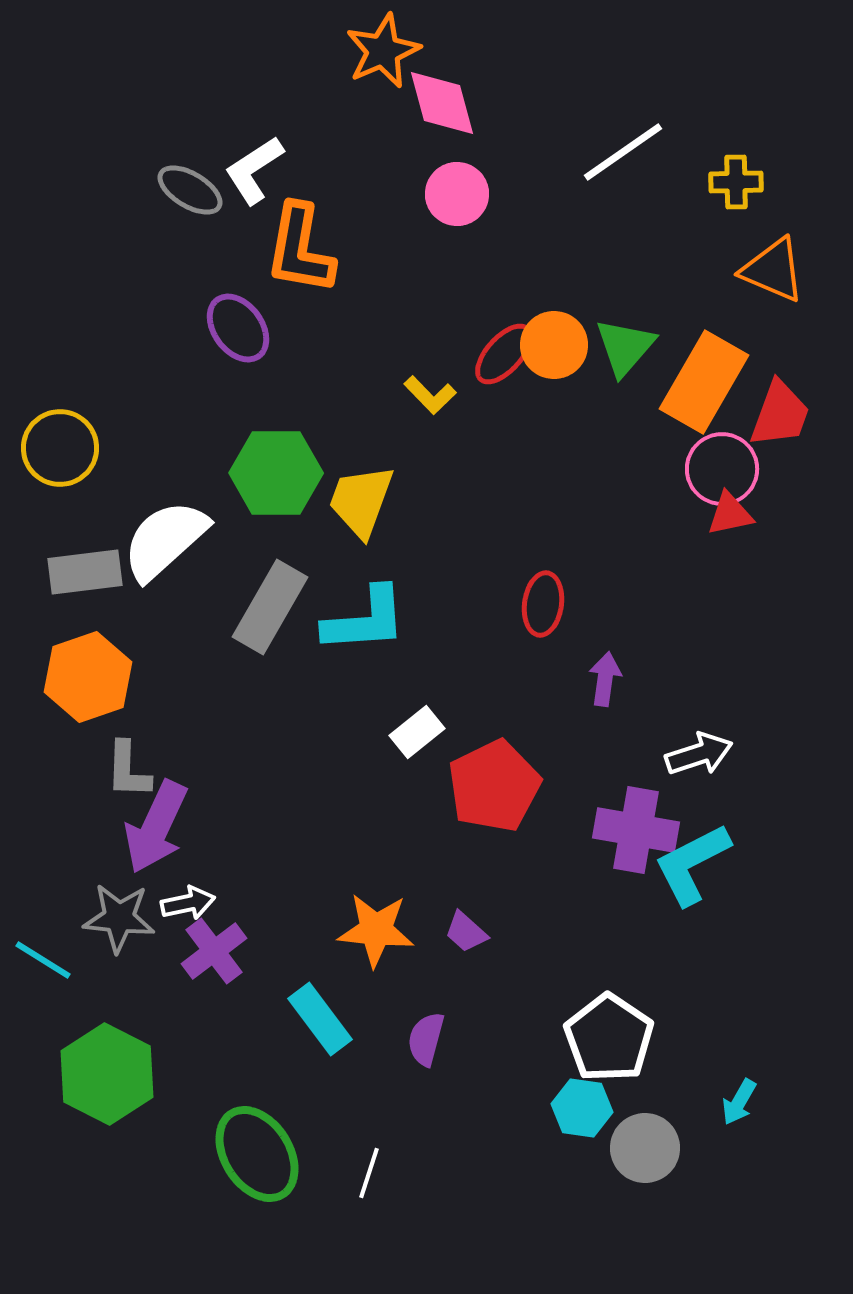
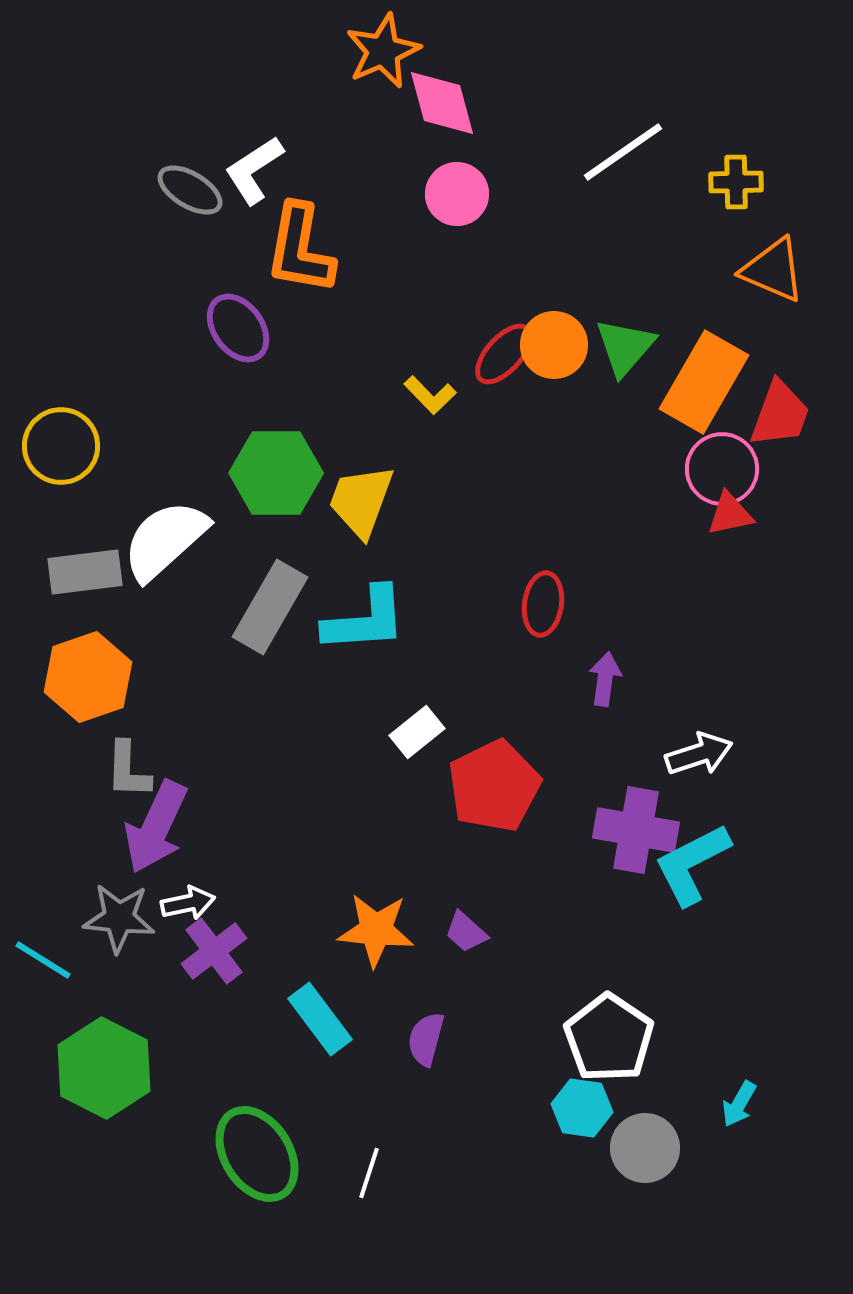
yellow circle at (60, 448): moved 1 px right, 2 px up
green hexagon at (107, 1074): moved 3 px left, 6 px up
cyan arrow at (739, 1102): moved 2 px down
